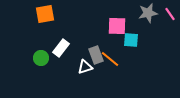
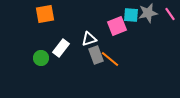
pink square: rotated 24 degrees counterclockwise
cyan square: moved 25 px up
white triangle: moved 4 px right, 28 px up
